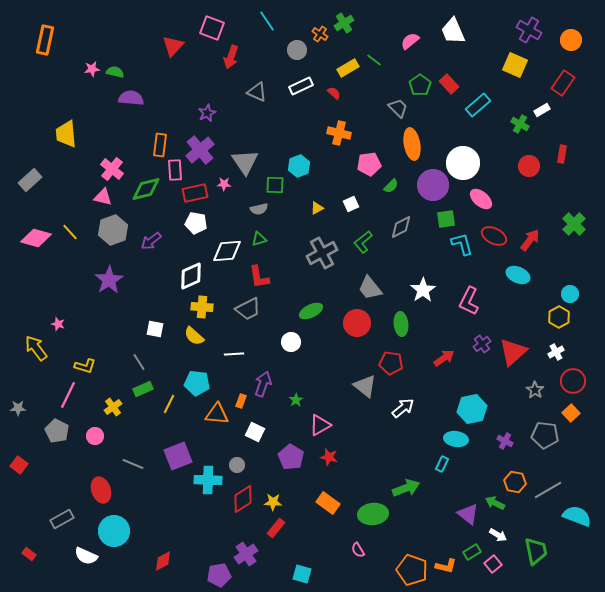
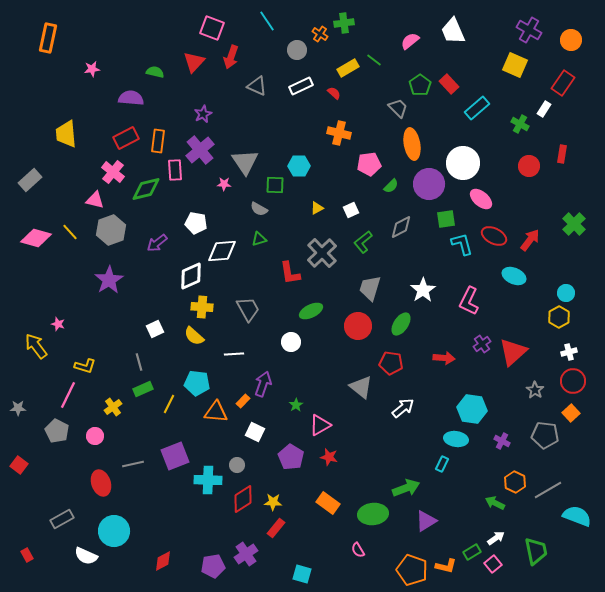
green cross at (344, 23): rotated 24 degrees clockwise
orange rectangle at (45, 40): moved 3 px right, 2 px up
red triangle at (173, 46): moved 21 px right, 16 px down
green semicircle at (115, 72): moved 40 px right
gray triangle at (257, 92): moved 6 px up
cyan rectangle at (478, 105): moved 1 px left, 3 px down
white rectangle at (542, 110): moved 2 px right, 1 px up; rotated 28 degrees counterclockwise
purple star at (207, 113): moved 4 px left, 1 px down
orange rectangle at (160, 145): moved 2 px left, 4 px up
cyan hexagon at (299, 166): rotated 20 degrees clockwise
pink cross at (112, 169): moved 1 px right, 3 px down
purple circle at (433, 185): moved 4 px left, 1 px up
red rectangle at (195, 193): moved 69 px left, 55 px up; rotated 15 degrees counterclockwise
pink triangle at (103, 197): moved 8 px left, 3 px down
white square at (351, 204): moved 6 px down
gray semicircle at (259, 209): rotated 42 degrees clockwise
gray hexagon at (113, 230): moved 2 px left
purple arrow at (151, 241): moved 6 px right, 2 px down
white diamond at (227, 251): moved 5 px left
gray cross at (322, 253): rotated 16 degrees counterclockwise
cyan ellipse at (518, 275): moved 4 px left, 1 px down
red L-shape at (259, 277): moved 31 px right, 4 px up
gray trapezoid at (370, 288): rotated 56 degrees clockwise
cyan circle at (570, 294): moved 4 px left, 1 px up
gray trapezoid at (248, 309): rotated 92 degrees counterclockwise
red circle at (357, 323): moved 1 px right, 3 px down
green ellipse at (401, 324): rotated 40 degrees clockwise
white square at (155, 329): rotated 36 degrees counterclockwise
yellow arrow at (36, 348): moved 2 px up
white cross at (556, 352): moved 13 px right; rotated 14 degrees clockwise
red arrow at (444, 358): rotated 40 degrees clockwise
gray line at (139, 362): rotated 18 degrees clockwise
gray triangle at (365, 386): moved 4 px left, 1 px down
green star at (296, 400): moved 5 px down
orange rectangle at (241, 401): moved 2 px right; rotated 24 degrees clockwise
cyan hexagon at (472, 409): rotated 20 degrees clockwise
orange triangle at (217, 414): moved 1 px left, 2 px up
purple cross at (505, 441): moved 3 px left
purple square at (178, 456): moved 3 px left
gray line at (133, 464): rotated 35 degrees counterclockwise
orange hexagon at (515, 482): rotated 15 degrees clockwise
red ellipse at (101, 490): moved 7 px up
purple triangle at (468, 514): moved 42 px left, 7 px down; rotated 50 degrees clockwise
white arrow at (498, 535): moved 2 px left, 3 px down; rotated 66 degrees counterclockwise
red rectangle at (29, 554): moved 2 px left, 1 px down; rotated 24 degrees clockwise
purple pentagon at (219, 575): moved 6 px left, 9 px up
